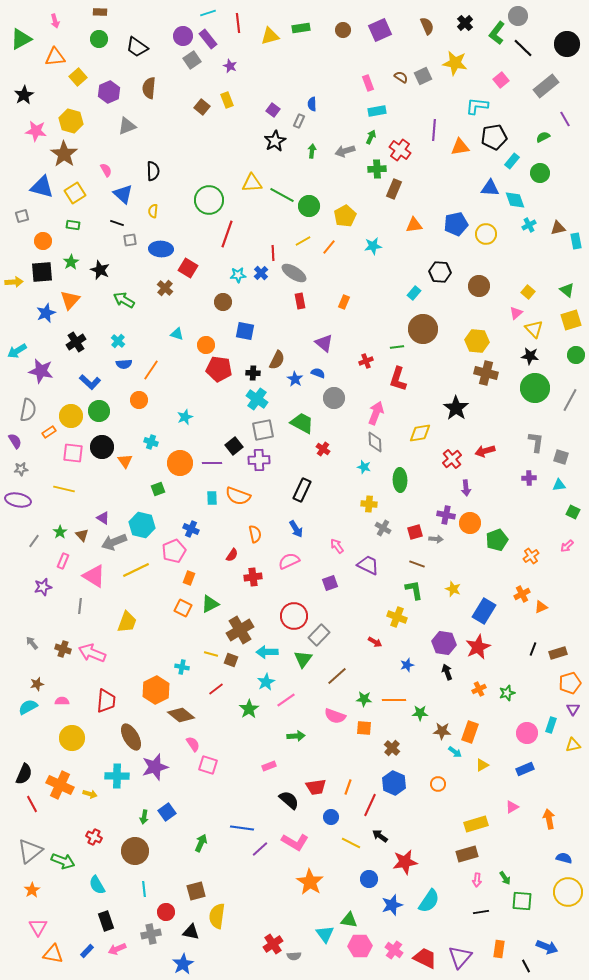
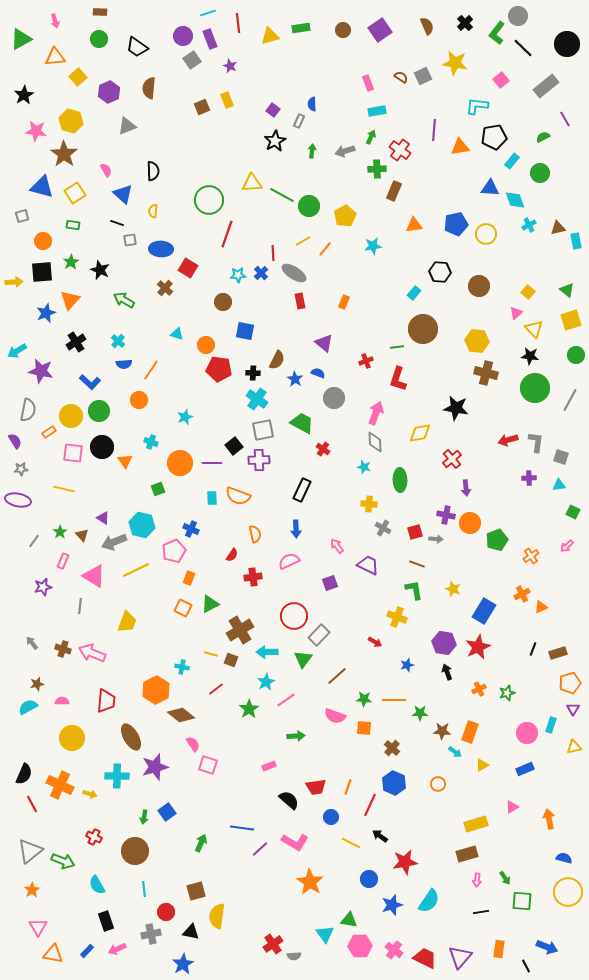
purple square at (380, 30): rotated 10 degrees counterclockwise
purple rectangle at (208, 39): moved 2 px right; rotated 18 degrees clockwise
brown square at (202, 107): rotated 28 degrees clockwise
brown rectangle at (394, 189): moved 2 px down
orange line at (329, 247): moved 4 px left, 2 px down
black star at (456, 408): rotated 25 degrees counterclockwise
red arrow at (485, 451): moved 23 px right, 11 px up
blue arrow at (296, 529): rotated 30 degrees clockwise
yellow triangle at (573, 745): moved 1 px right, 2 px down
